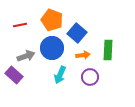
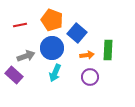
orange arrow: moved 4 px right
cyan arrow: moved 5 px left, 2 px up
